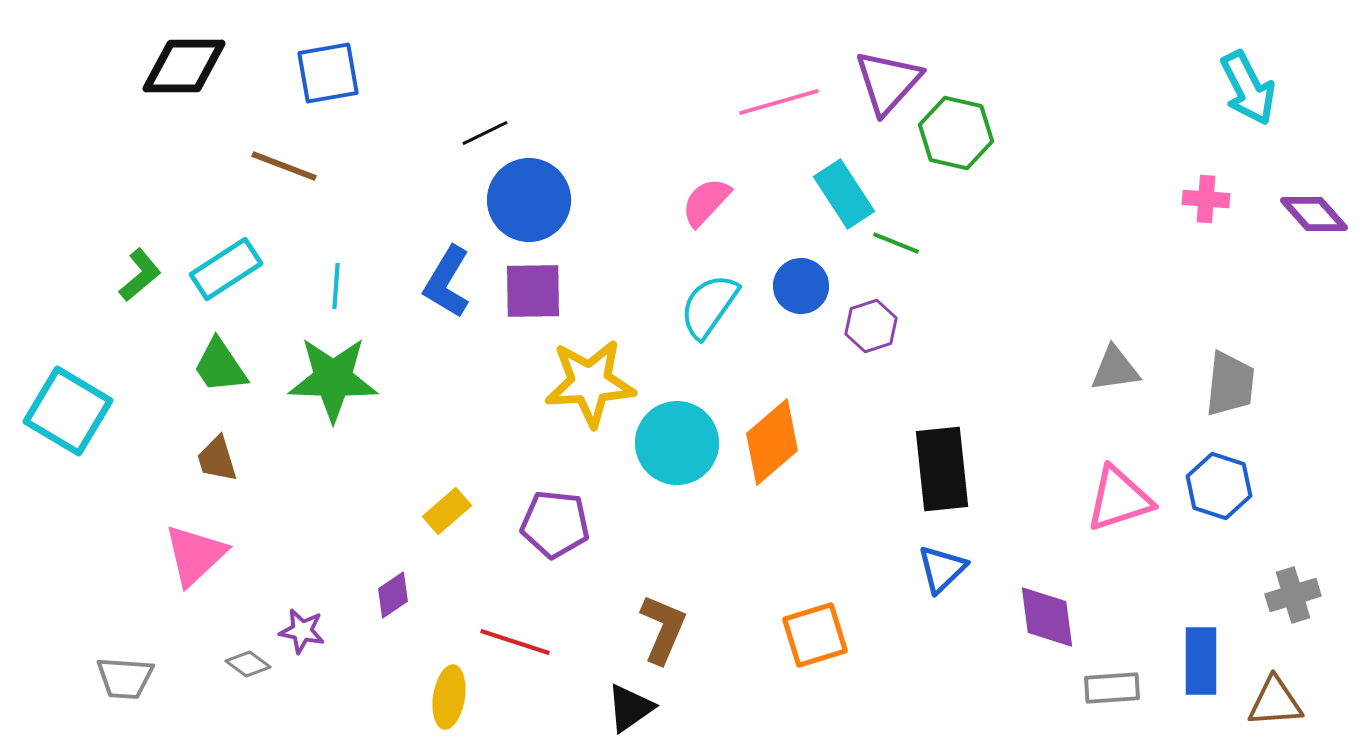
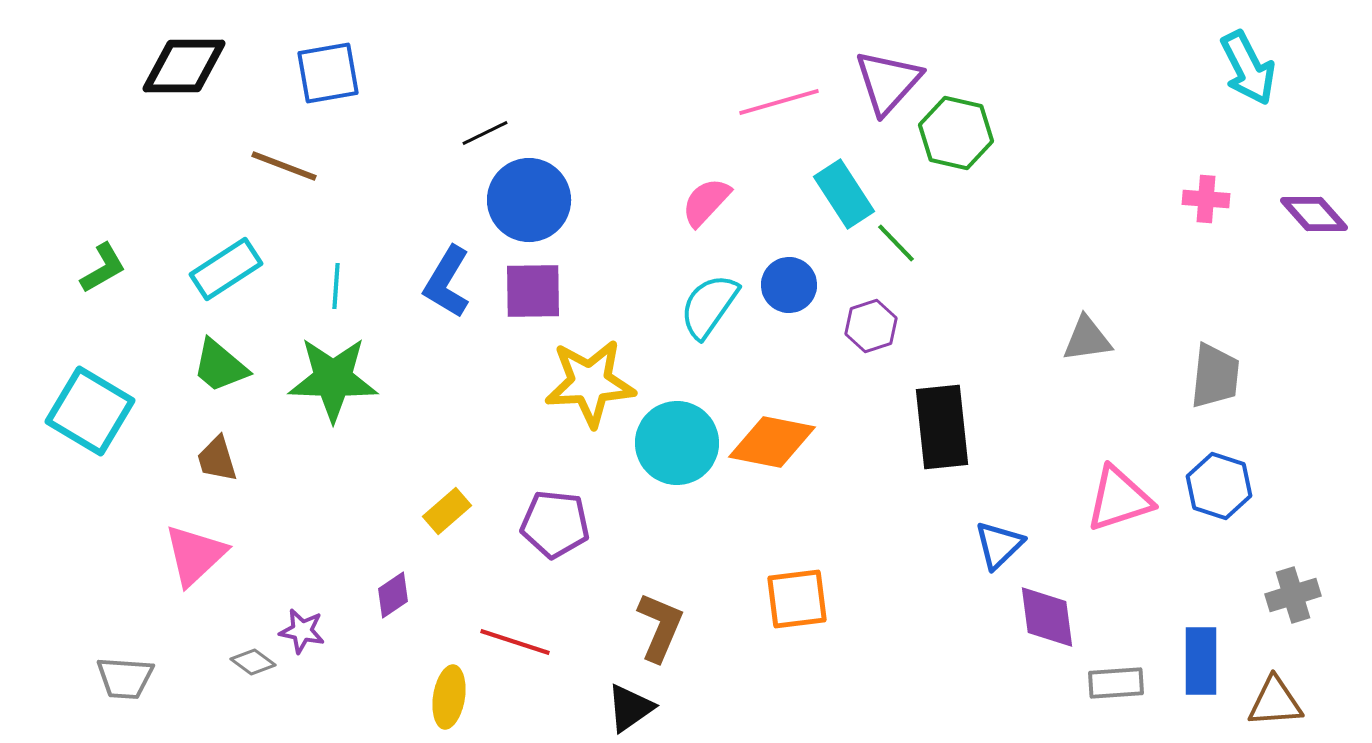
cyan arrow at (1248, 88): moved 20 px up
green line at (896, 243): rotated 24 degrees clockwise
green L-shape at (140, 275): moved 37 px left, 7 px up; rotated 10 degrees clockwise
blue circle at (801, 286): moved 12 px left, 1 px up
green trapezoid at (220, 366): rotated 16 degrees counterclockwise
gray triangle at (1115, 369): moved 28 px left, 30 px up
gray trapezoid at (1230, 384): moved 15 px left, 8 px up
cyan square at (68, 411): moved 22 px right
orange diamond at (772, 442): rotated 52 degrees clockwise
black rectangle at (942, 469): moved 42 px up
blue triangle at (942, 569): moved 57 px right, 24 px up
brown L-shape at (663, 629): moved 3 px left, 2 px up
orange square at (815, 635): moved 18 px left, 36 px up; rotated 10 degrees clockwise
gray diamond at (248, 664): moved 5 px right, 2 px up
gray rectangle at (1112, 688): moved 4 px right, 5 px up
